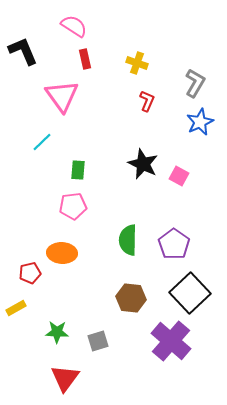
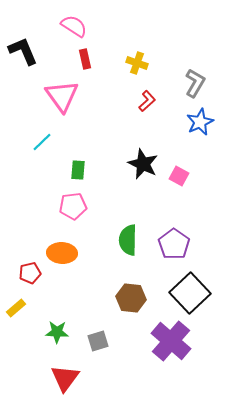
red L-shape: rotated 25 degrees clockwise
yellow rectangle: rotated 12 degrees counterclockwise
